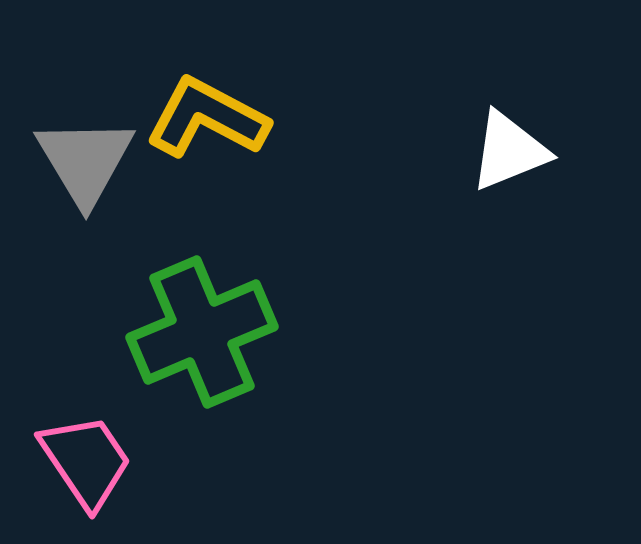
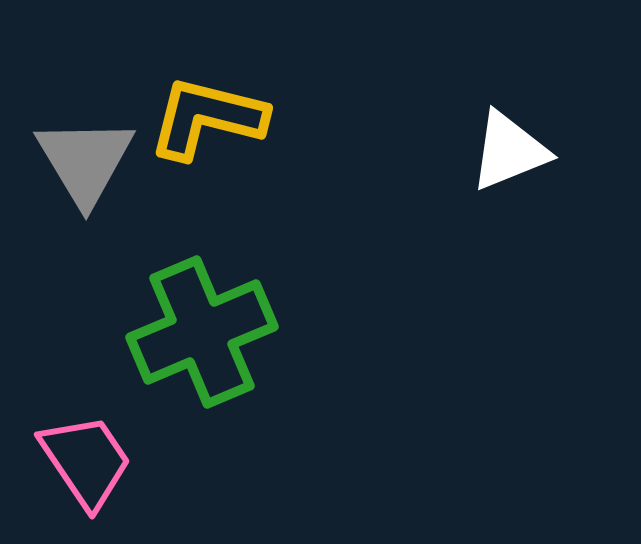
yellow L-shape: rotated 14 degrees counterclockwise
